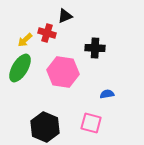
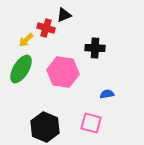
black triangle: moved 1 px left, 1 px up
red cross: moved 1 px left, 5 px up
yellow arrow: moved 1 px right
green ellipse: moved 1 px right, 1 px down
